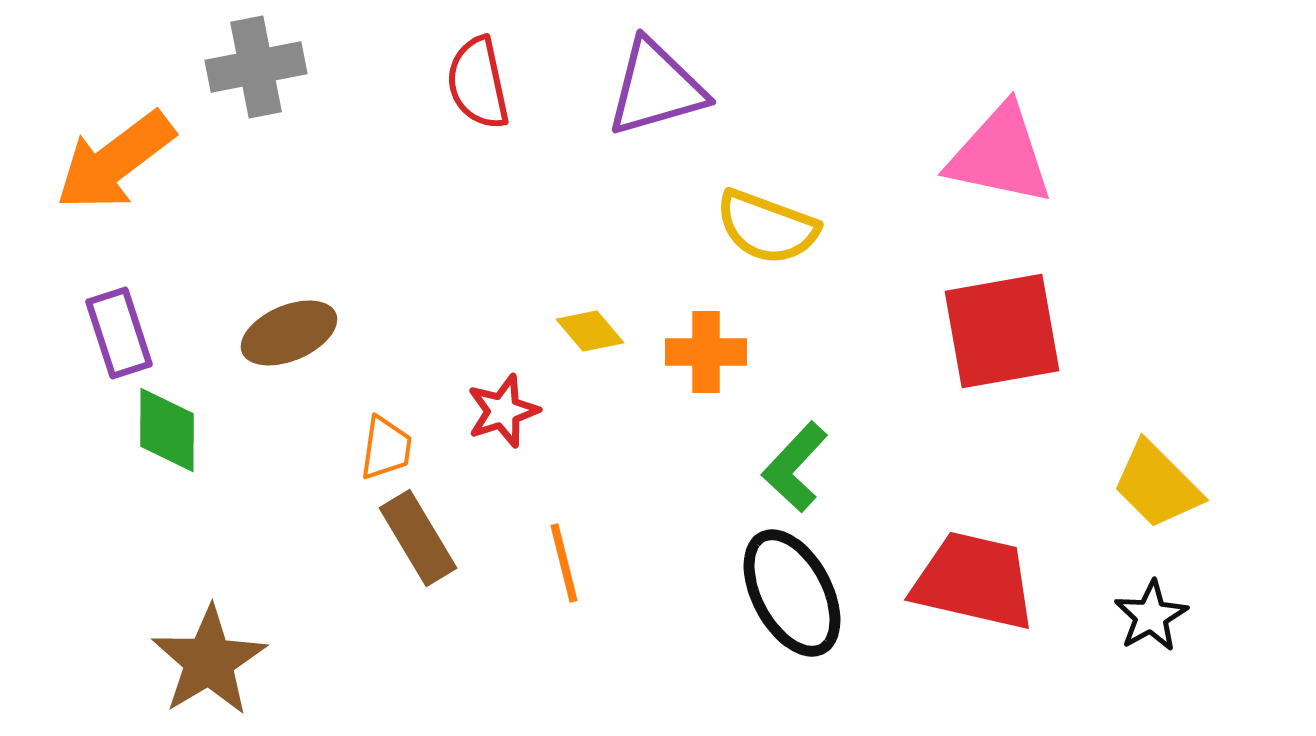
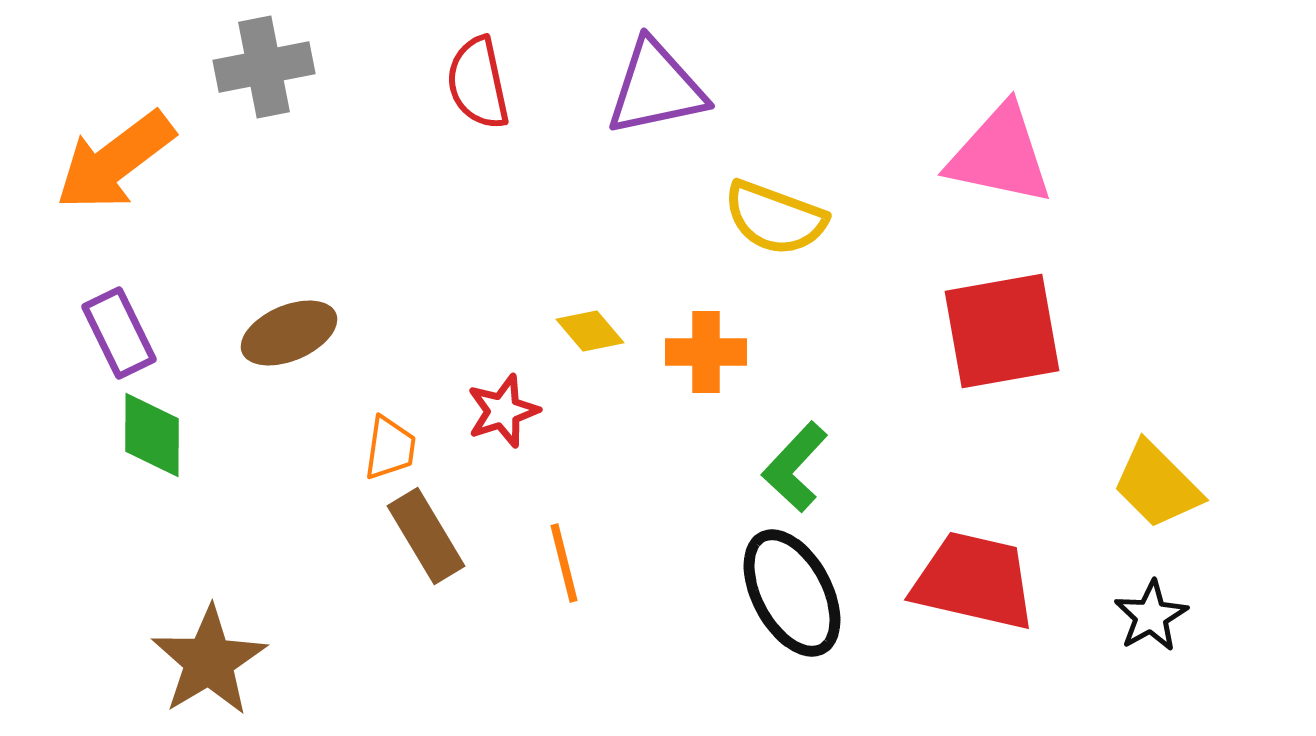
gray cross: moved 8 px right
purple triangle: rotated 4 degrees clockwise
yellow semicircle: moved 8 px right, 9 px up
purple rectangle: rotated 8 degrees counterclockwise
green diamond: moved 15 px left, 5 px down
orange trapezoid: moved 4 px right
brown rectangle: moved 8 px right, 2 px up
